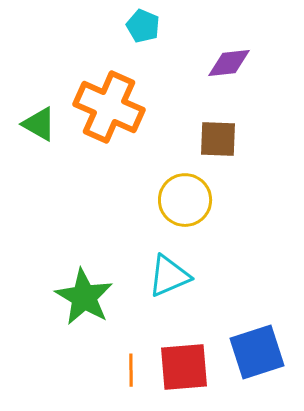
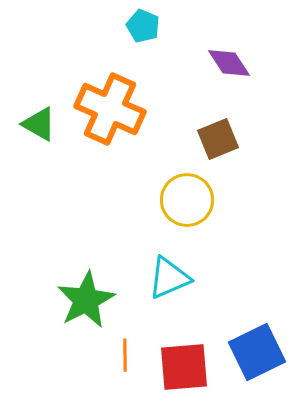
purple diamond: rotated 63 degrees clockwise
orange cross: moved 1 px right, 2 px down
brown square: rotated 24 degrees counterclockwise
yellow circle: moved 2 px right
cyan triangle: moved 2 px down
green star: moved 2 px right, 3 px down; rotated 14 degrees clockwise
blue square: rotated 8 degrees counterclockwise
orange line: moved 6 px left, 15 px up
